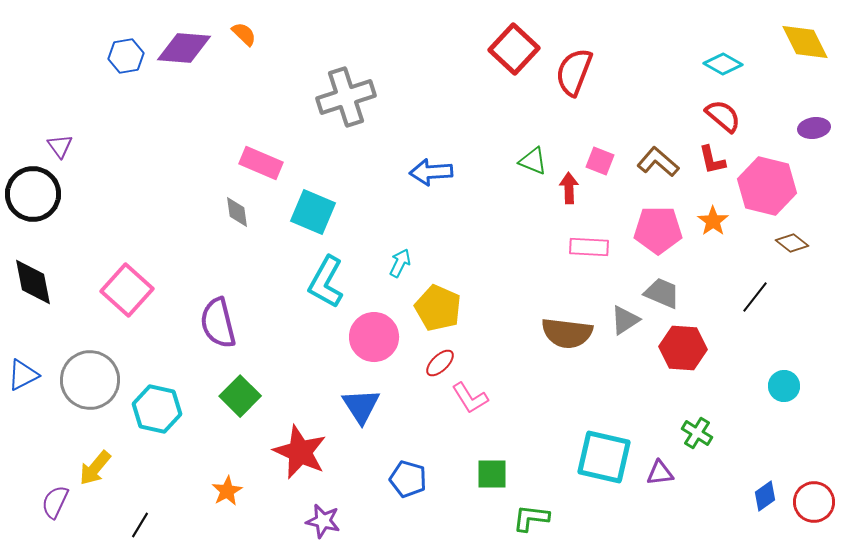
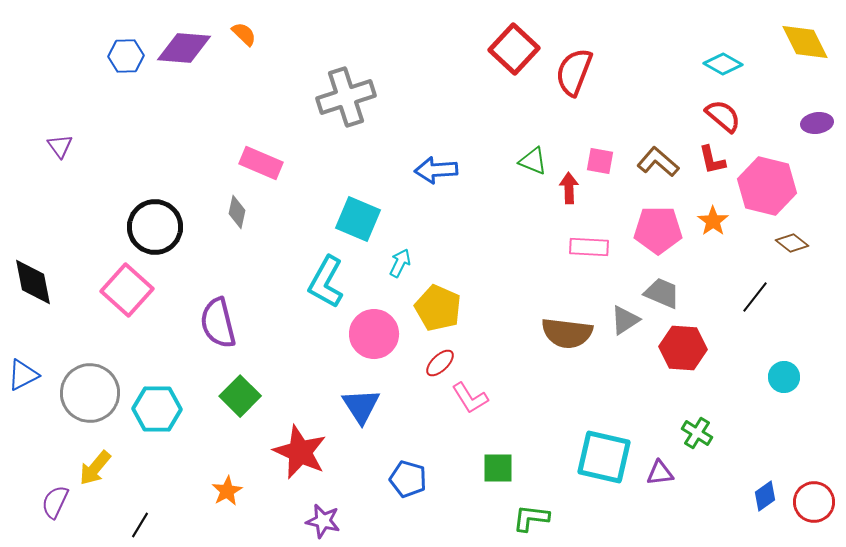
blue hexagon at (126, 56): rotated 8 degrees clockwise
purple ellipse at (814, 128): moved 3 px right, 5 px up
pink square at (600, 161): rotated 12 degrees counterclockwise
blue arrow at (431, 172): moved 5 px right, 2 px up
black circle at (33, 194): moved 122 px right, 33 px down
gray diamond at (237, 212): rotated 20 degrees clockwise
cyan square at (313, 212): moved 45 px right, 7 px down
pink circle at (374, 337): moved 3 px up
gray circle at (90, 380): moved 13 px down
cyan circle at (784, 386): moved 9 px up
cyan hexagon at (157, 409): rotated 12 degrees counterclockwise
green square at (492, 474): moved 6 px right, 6 px up
